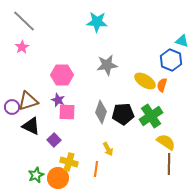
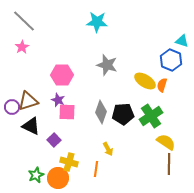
gray star: rotated 25 degrees clockwise
